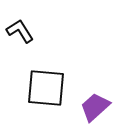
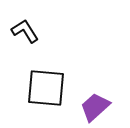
black L-shape: moved 5 px right
